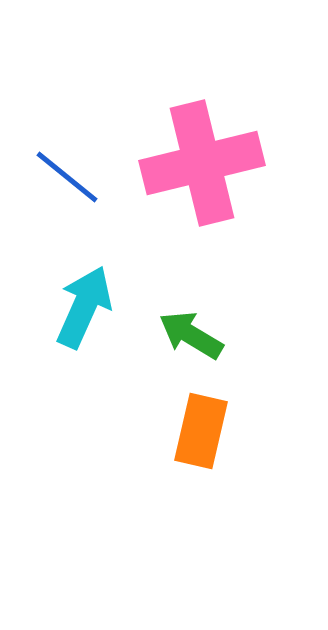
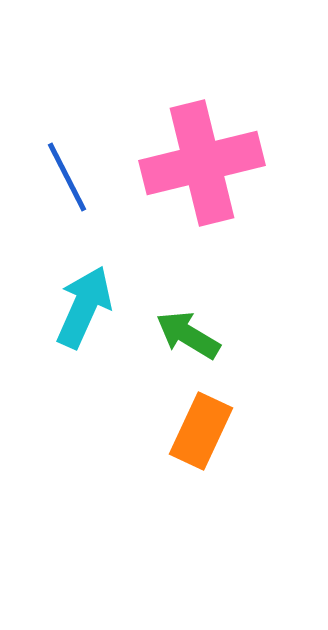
blue line: rotated 24 degrees clockwise
green arrow: moved 3 px left
orange rectangle: rotated 12 degrees clockwise
